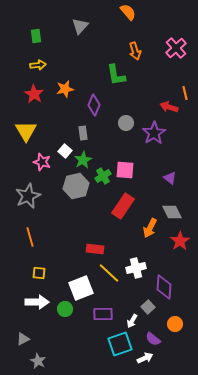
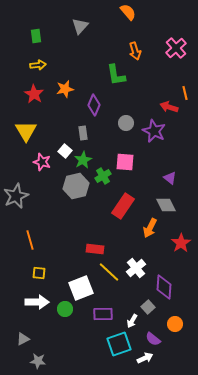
purple star at (154, 133): moved 2 px up; rotated 15 degrees counterclockwise
pink square at (125, 170): moved 8 px up
gray star at (28, 196): moved 12 px left
gray diamond at (172, 212): moved 6 px left, 7 px up
orange line at (30, 237): moved 3 px down
red star at (180, 241): moved 1 px right, 2 px down
white cross at (136, 268): rotated 24 degrees counterclockwise
yellow line at (109, 273): moved 1 px up
cyan square at (120, 344): moved 1 px left
gray star at (38, 361): rotated 21 degrees counterclockwise
